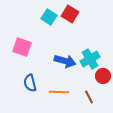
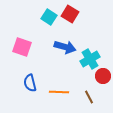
blue arrow: moved 14 px up
